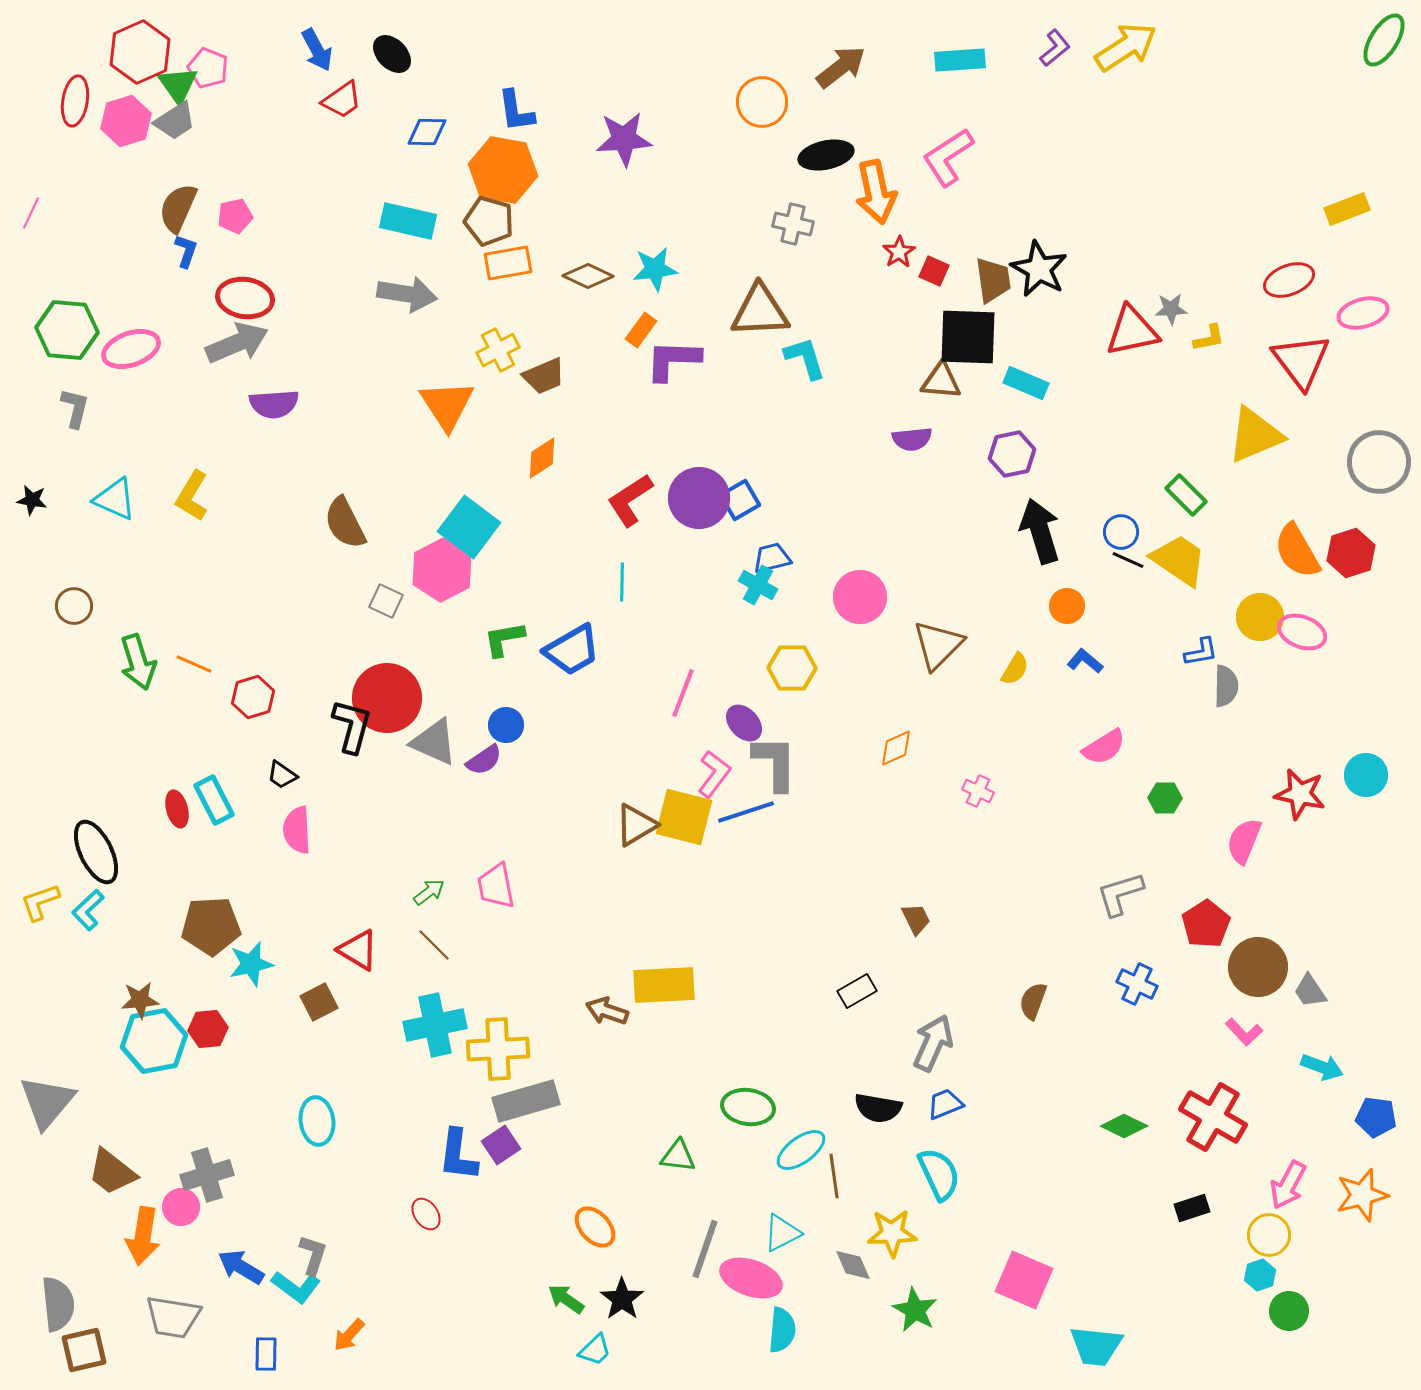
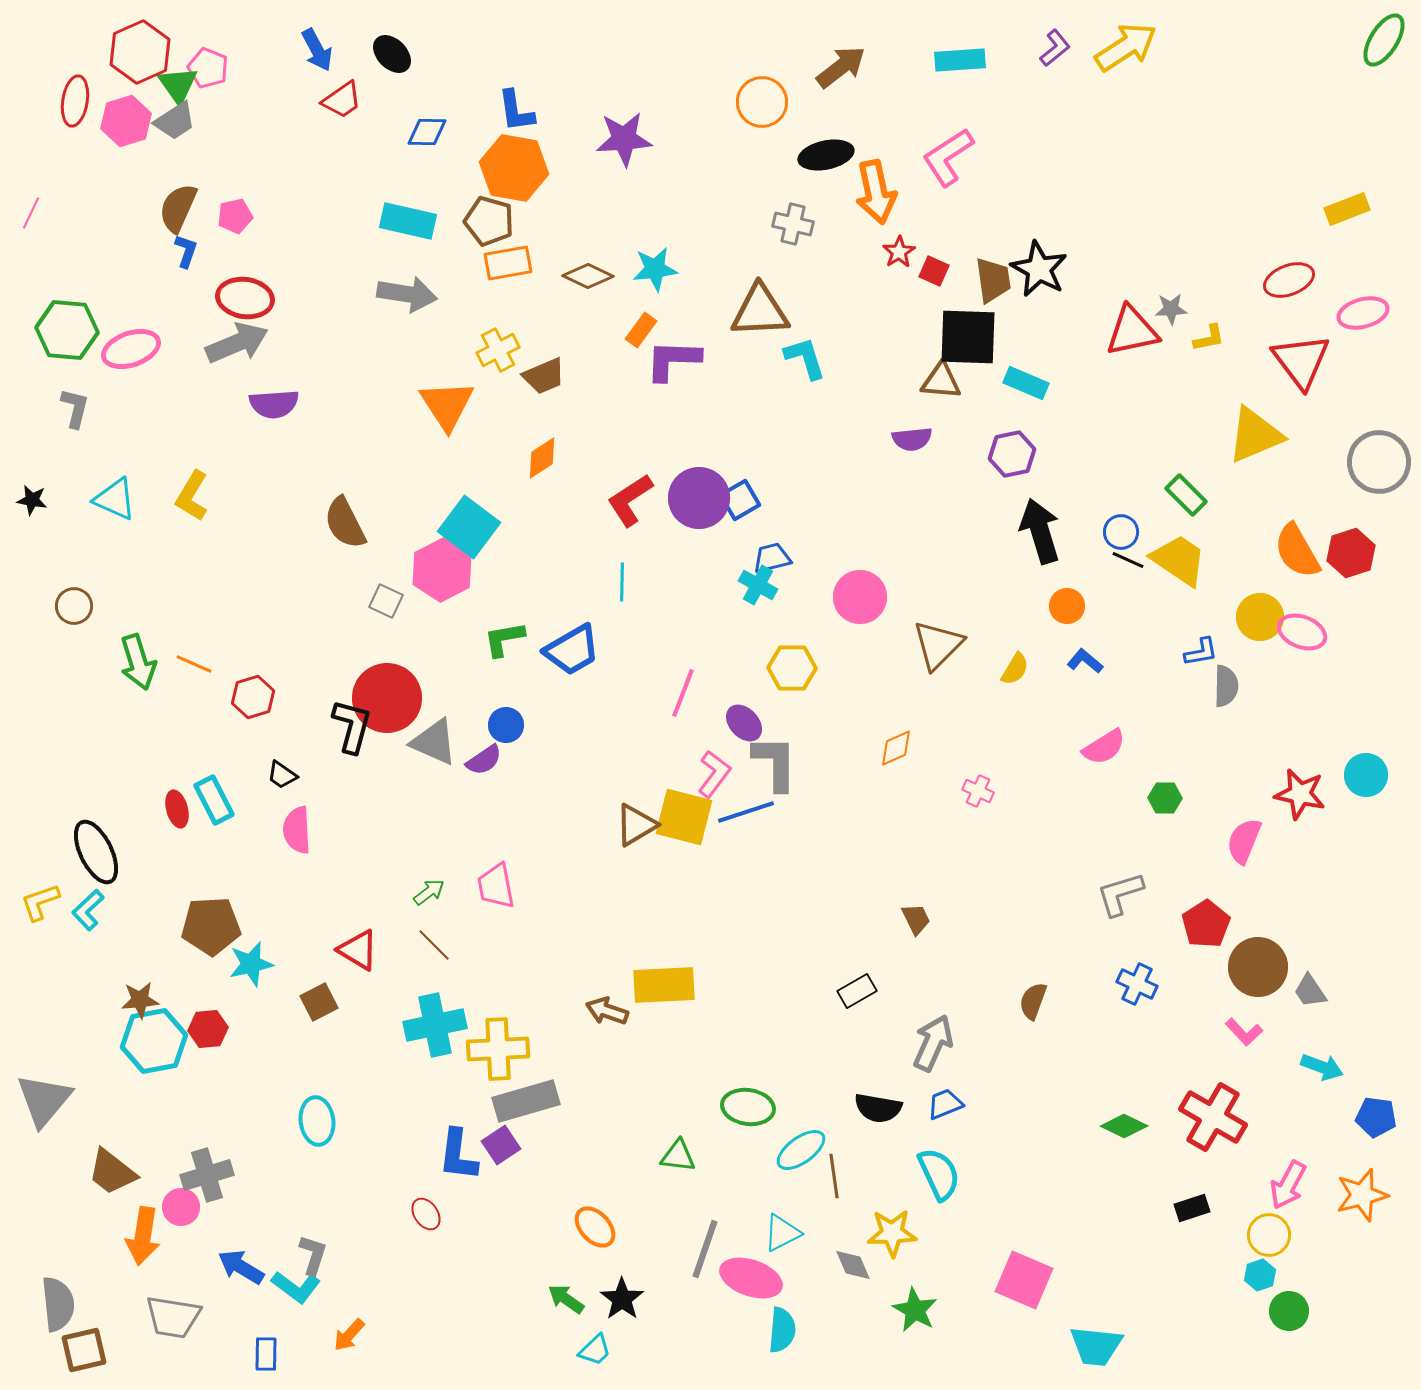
orange hexagon at (503, 170): moved 11 px right, 2 px up
gray triangle at (47, 1102): moved 3 px left, 2 px up
